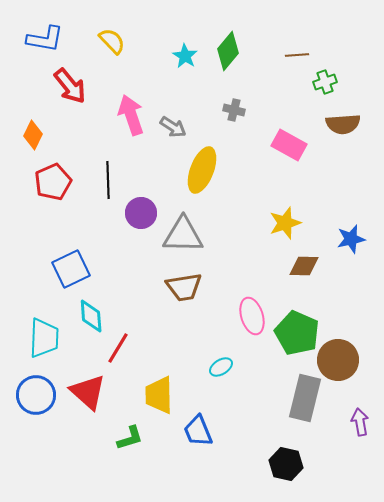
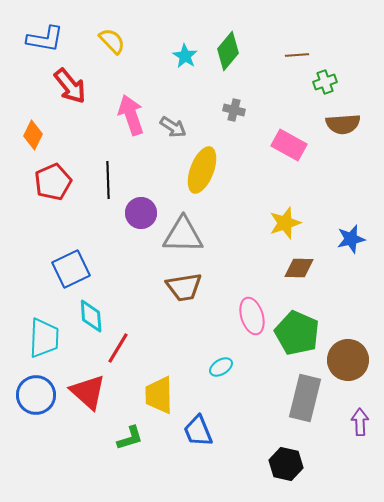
brown diamond: moved 5 px left, 2 px down
brown circle: moved 10 px right
purple arrow: rotated 8 degrees clockwise
